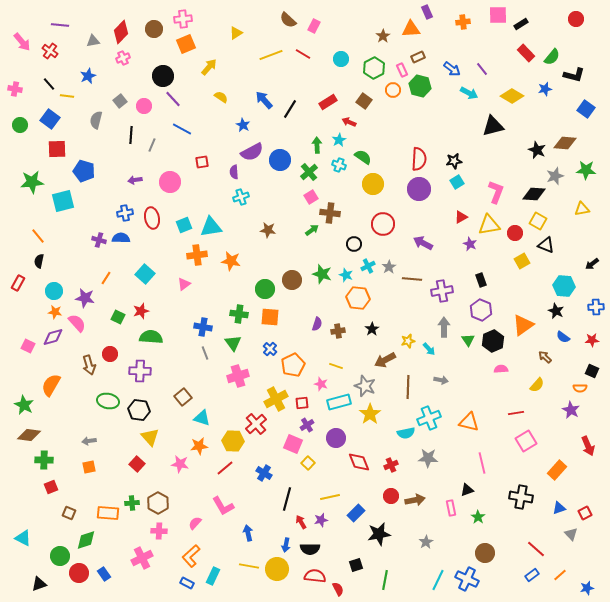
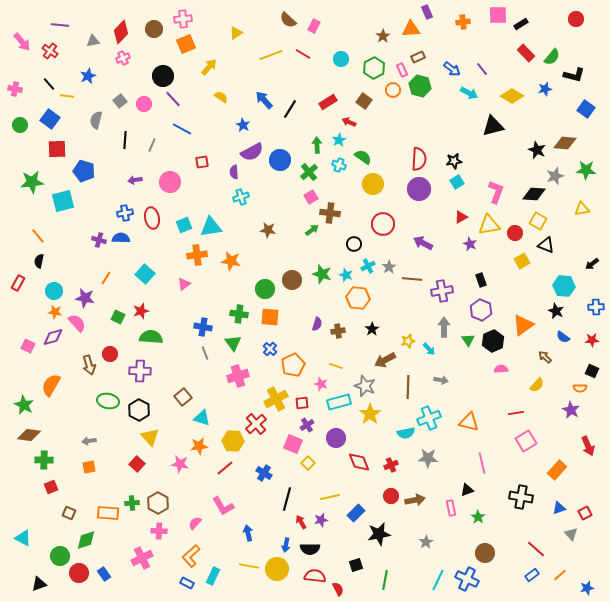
pink circle at (144, 106): moved 2 px up
black line at (131, 135): moved 6 px left, 5 px down
black hexagon at (139, 410): rotated 20 degrees clockwise
